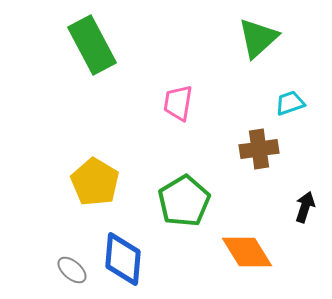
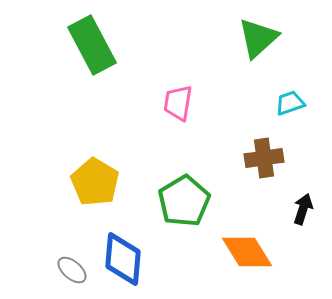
brown cross: moved 5 px right, 9 px down
black arrow: moved 2 px left, 2 px down
